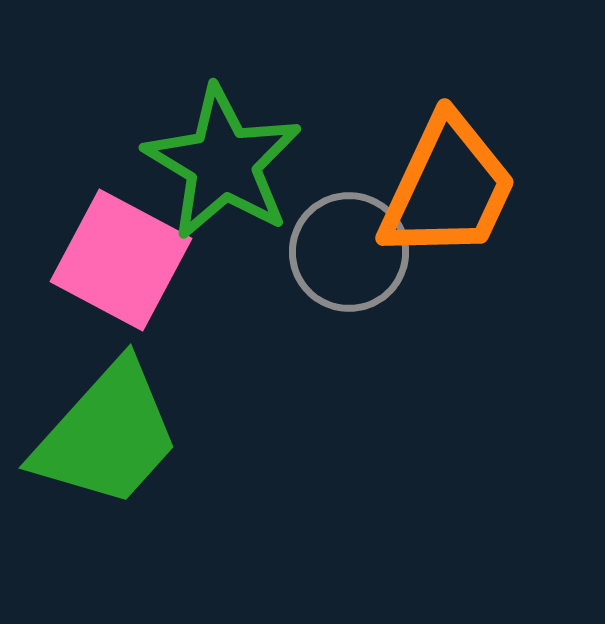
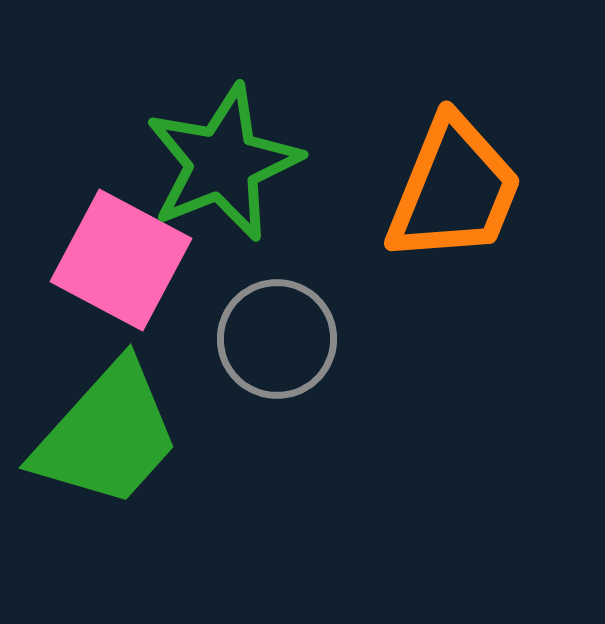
green star: rotated 19 degrees clockwise
orange trapezoid: moved 6 px right, 2 px down; rotated 3 degrees counterclockwise
gray circle: moved 72 px left, 87 px down
